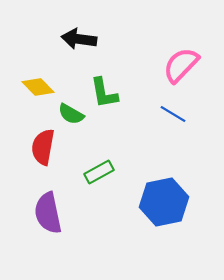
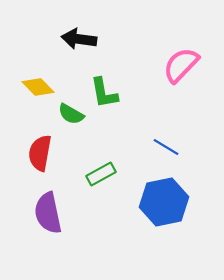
blue line: moved 7 px left, 33 px down
red semicircle: moved 3 px left, 6 px down
green rectangle: moved 2 px right, 2 px down
